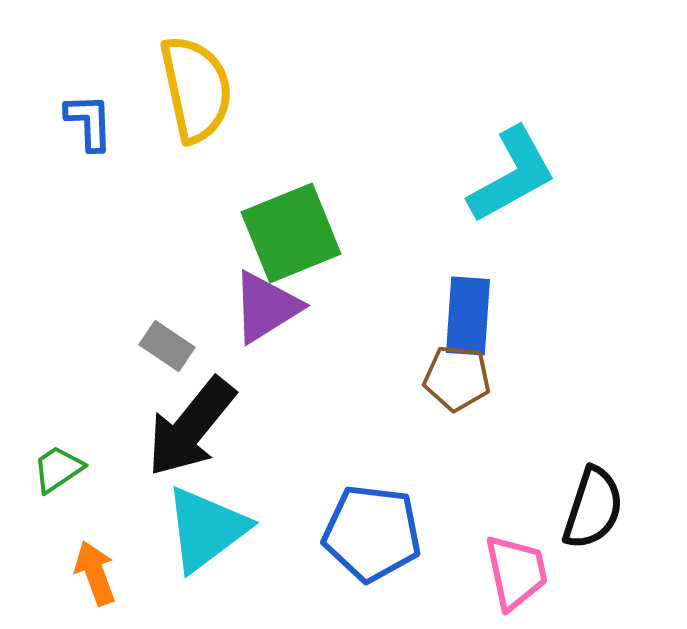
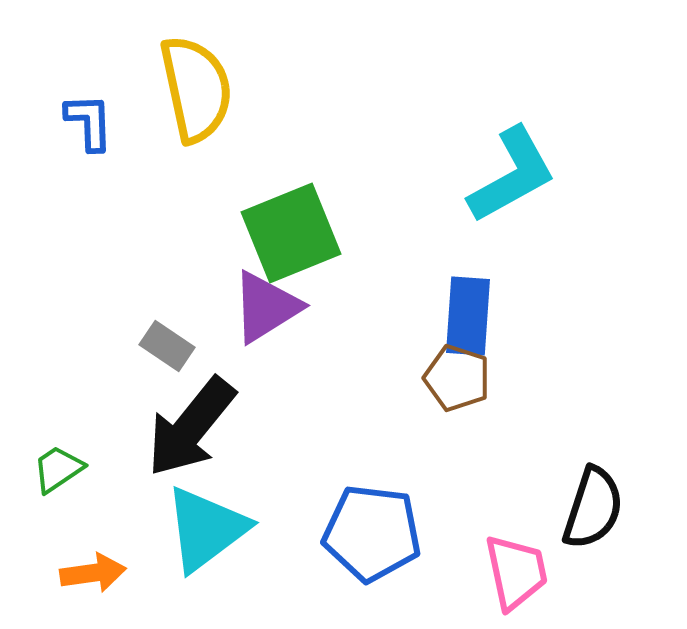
brown pentagon: rotated 12 degrees clockwise
orange arrow: moved 2 px left; rotated 102 degrees clockwise
